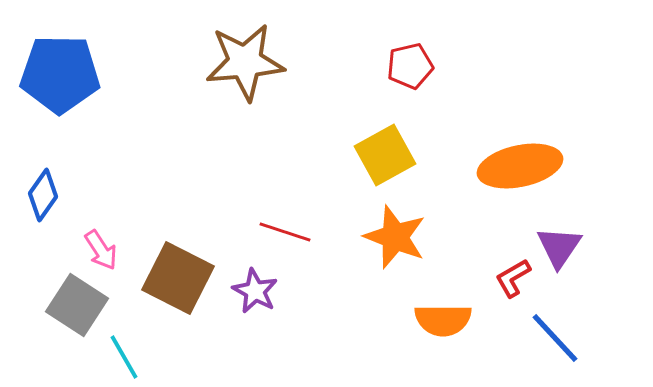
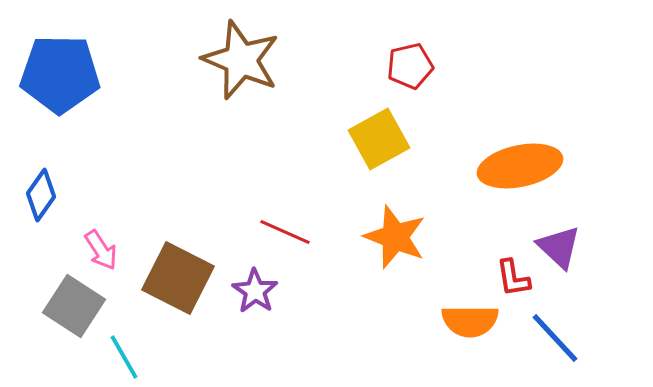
brown star: moved 4 px left, 2 px up; rotated 28 degrees clockwise
yellow square: moved 6 px left, 16 px up
blue diamond: moved 2 px left
red line: rotated 6 degrees clockwise
purple triangle: rotated 21 degrees counterclockwise
red L-shape: rotated 69 degrees counterclockwise
purple star: rotated 6 degrees clockwise
gray square: moved 3 px left, 1 px down
orange semicircle: moved 27 px right, 1 px down
